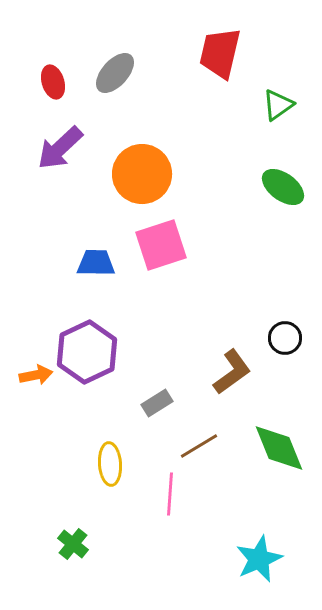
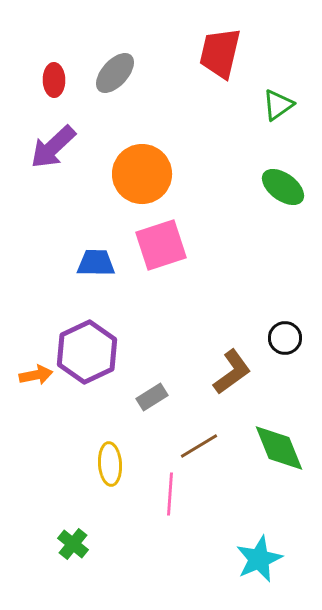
red ellipse: moved 1 px right, 2 px up; rotated 16 degrees clockwise
purple arrow: moved 7 px left, 1 px up
gray rectangle: moved 5 px left, 6 px up
